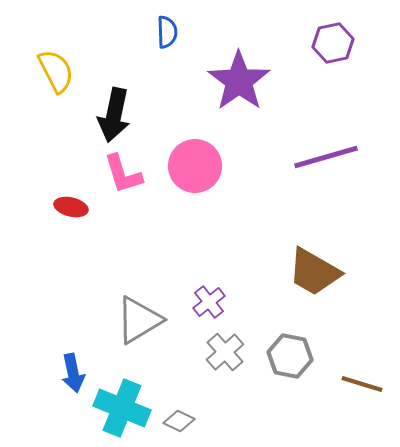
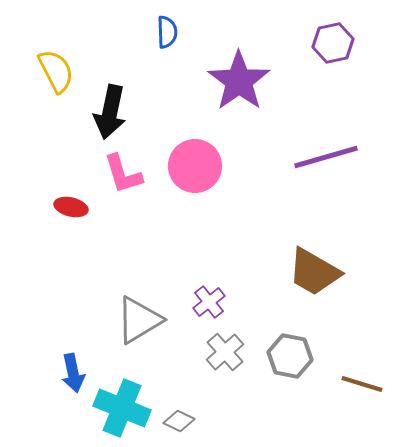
black arrow: moved 4 px left, 3 px up
